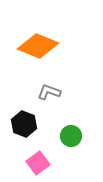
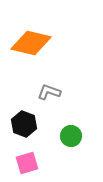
orange diamond: moved 7 px left, 3 px up; rotated 9 degrees counterclockwise
pink square: moved 11 px left; rotated 20 degrees clockwise
